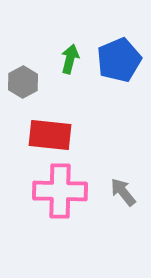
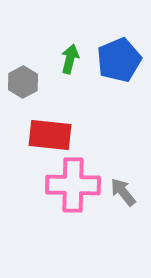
pink cross: moved 13 px right, 6 px up
